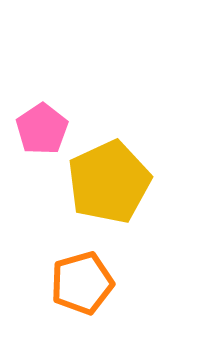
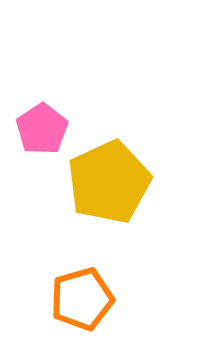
orange pentagon: moved 16 px down
